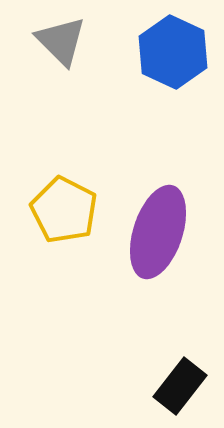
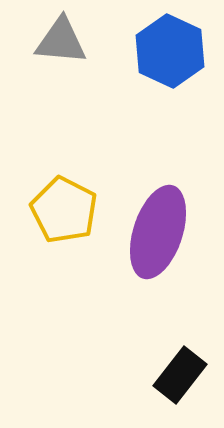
gray triangle: rotated 40 degrees counterclockwise
blue hexagon: moved 3 px left, 1 px up
black rectangle: moved 11 px up
